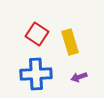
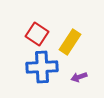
yellow rectangle: rotated 50 degrees clockwise
blue cross: moved 6 px right, 7 px up
